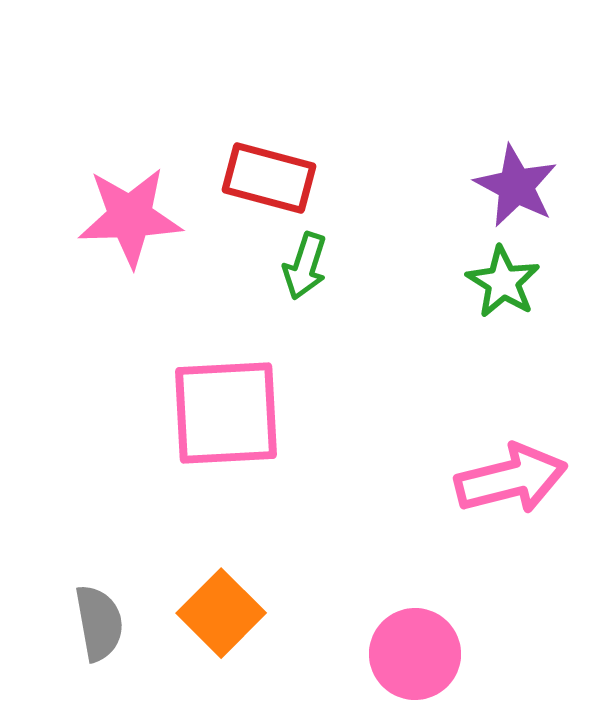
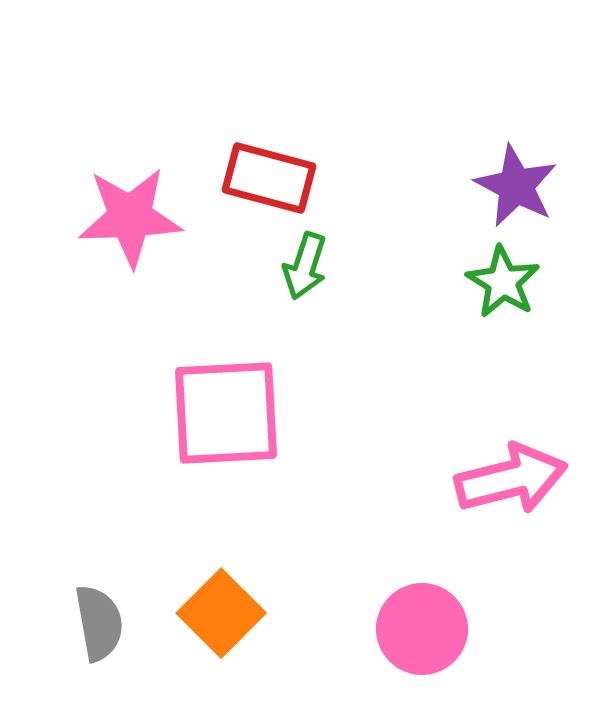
pink circle: moved 7 px right, 25 px up
